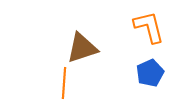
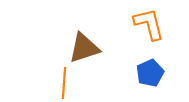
orange L-shape: moved 3 px up
brown triangle: moved 2 px right
